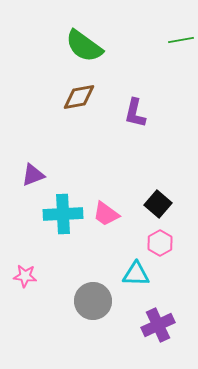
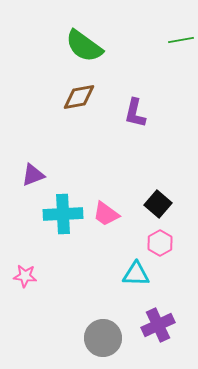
gray circle: moved 10 px right, 37 px down
